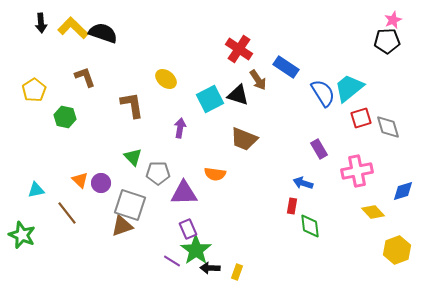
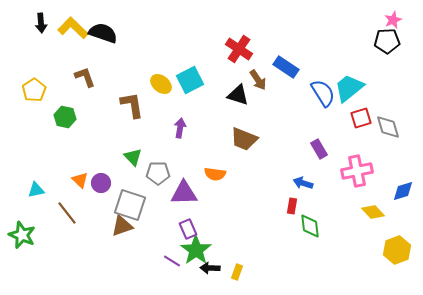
yellow ellipse at (166, 79): moved 5 px left, 5 px down
cyan square at (210, 99): moved 20 px left, 19 px up
